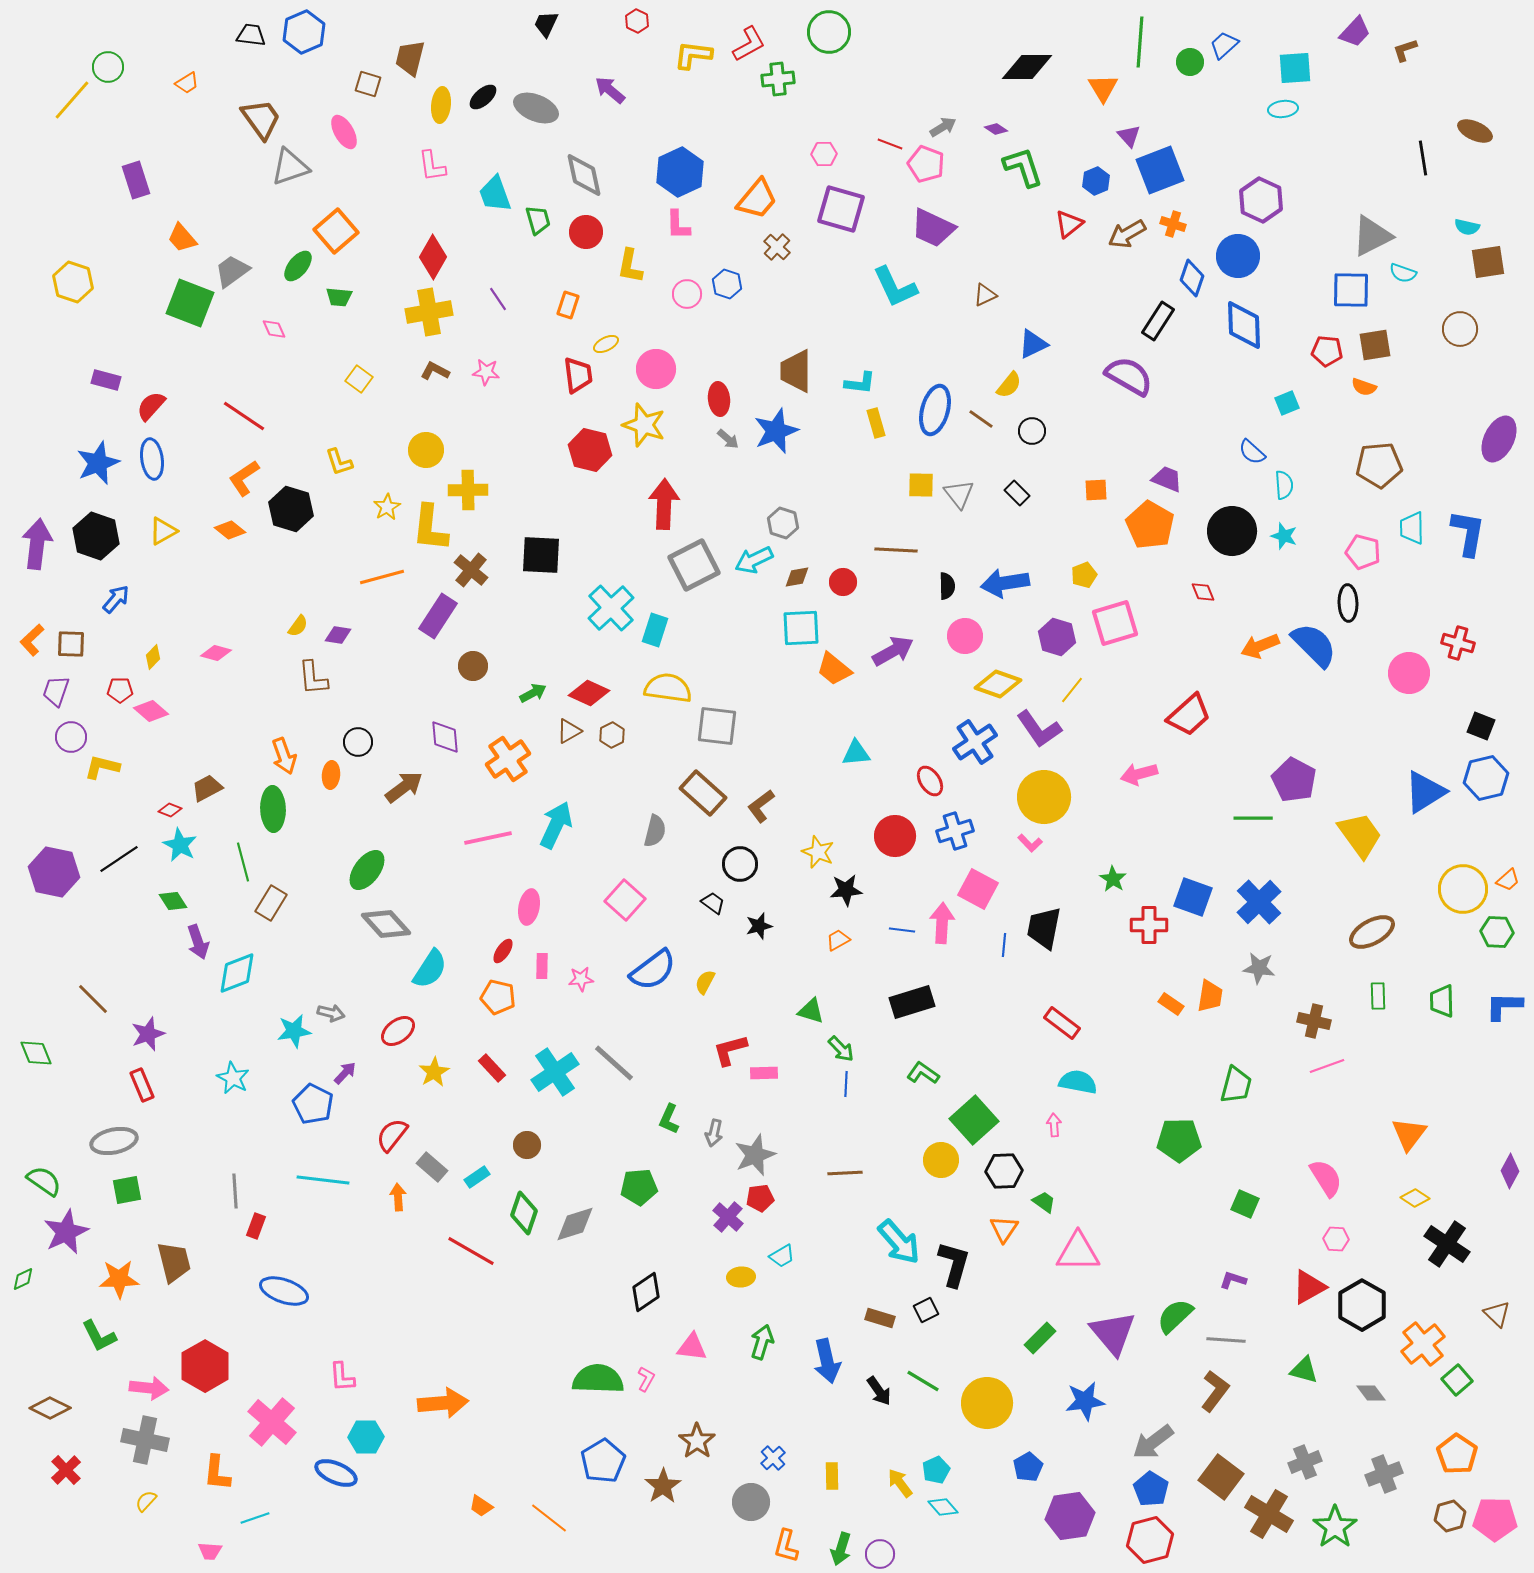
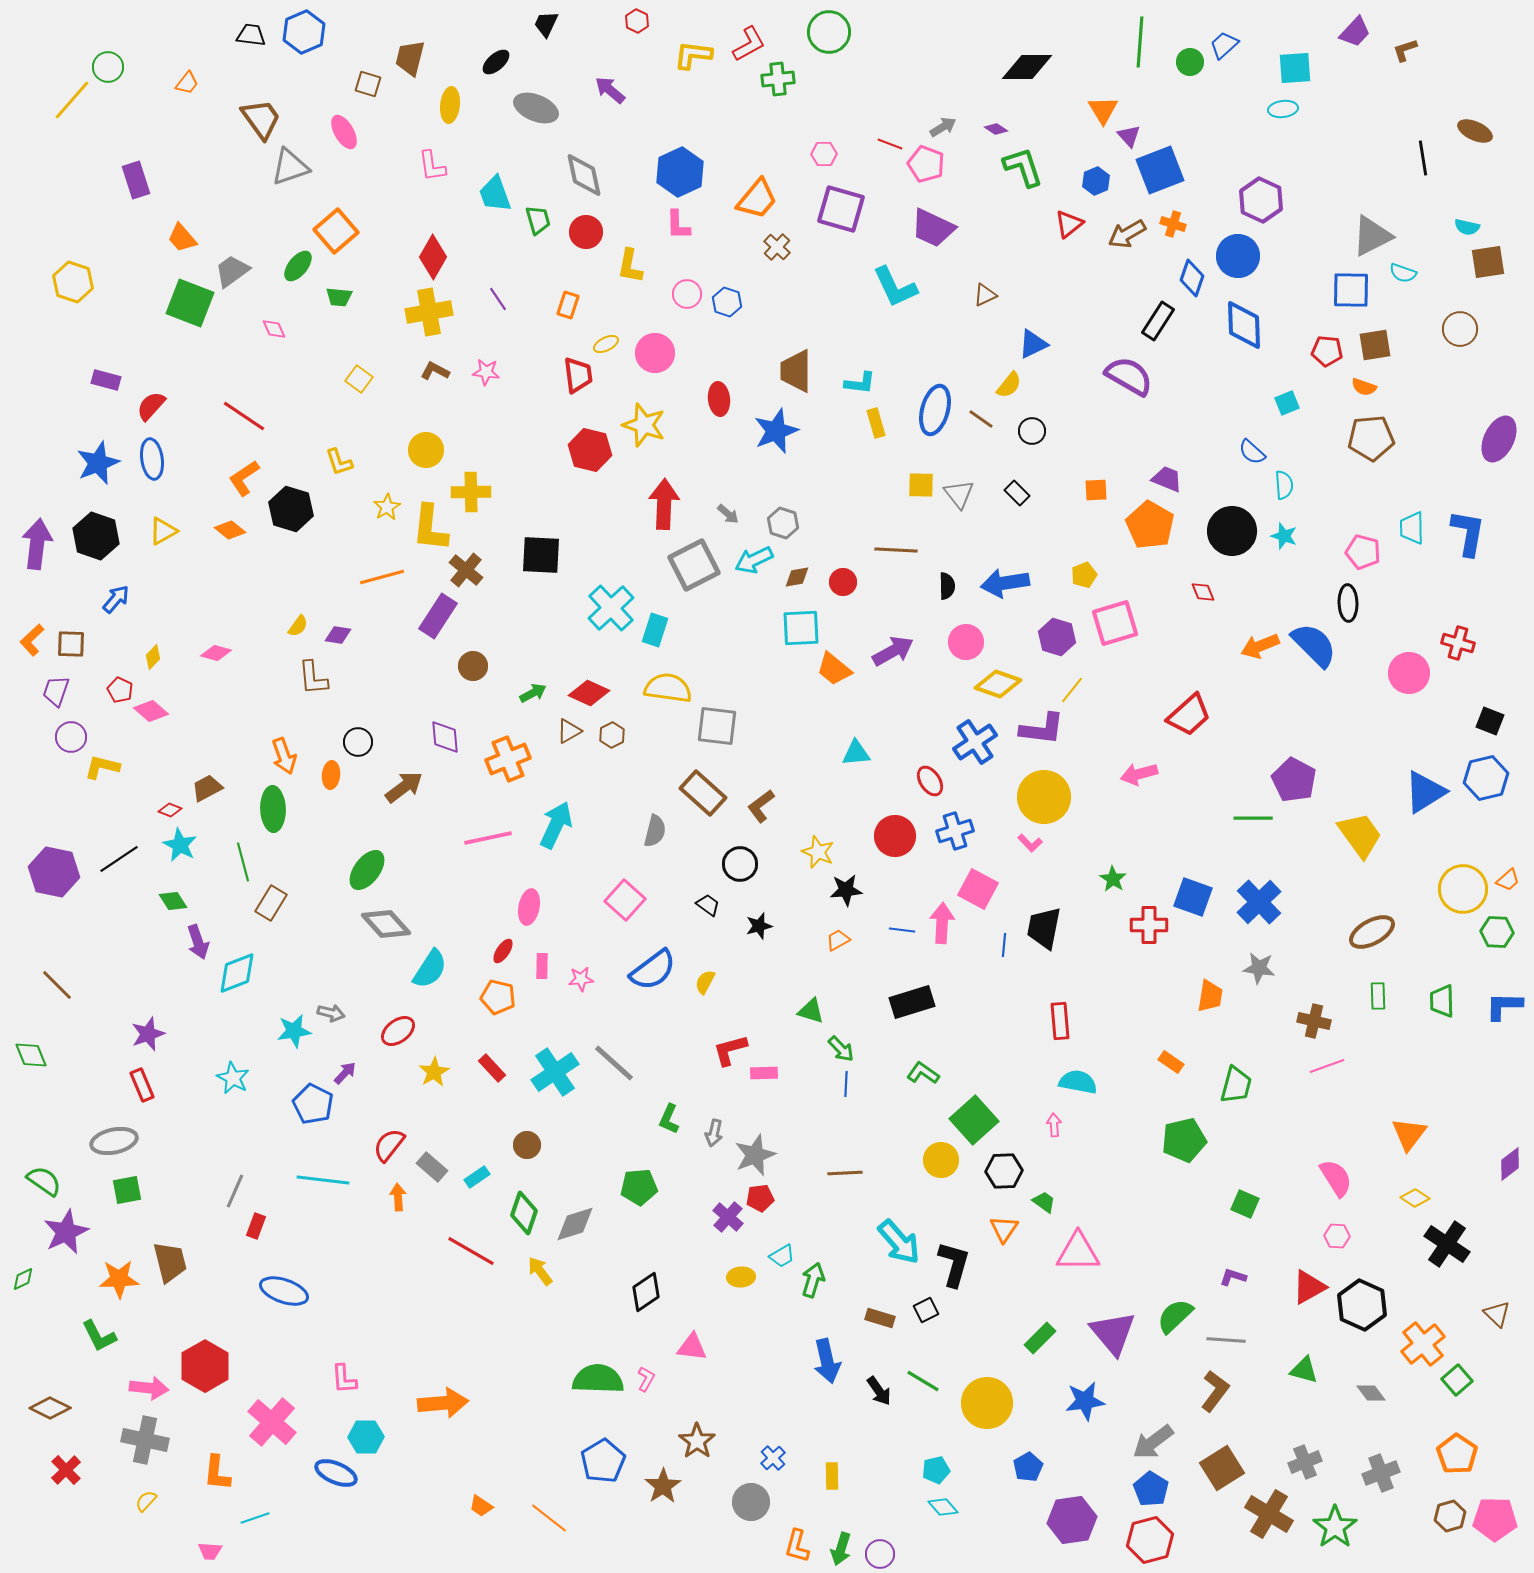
orange trapezoid at (187, 83): rotated 20 degrees counterclockwise
orange triangle at (1103, 88): moved 22 px down
black ellipse at (483, 97): moved 13 px right, 35 px up
yellow ellipse at (441, 105): moved 9 px right
blue hexagon at (727, 284): moved 18 px down
pink circle at (656, 369): moved 1 px left, 16 px up
gray arrow at (728, 439): moved 75 px down
brown pentagon at (1379, 465): moved 8 px left, 27 px up
yellow cross at (468, 490): moved 3 px right, 2 px down
brown cross at (471, 570): moved 5 px left
pink circle at (965, 636): moved 1 px right, 6 px down
red pentagon at (120, 690): rotated 25 degrees clockwise
black square at (1481, 726): moved 9 px right, 5 px up
purple L-shape at (1039, 729): moved 3 px right; rotated 48 degrees counterclockwise
orange cross at (508, 759): rotated 12 degrees clockwise
black trapezoid at (713, 903): moved 5 px left, 2 px down
brown line at (93, 999): moved 36 px left, 14 px up
orange rectangle at (1171, 1004): moved 58 px down
red rectangle at (1062, 1023): moved 2 px left, 2 px up; rotated 48 degrees clockwise
green diamond at (36, 1053): moved 5 px left, 2 px down
red semicircle at (392, 1135): moved 3 px left, 10 px down
green pentagon at (1179, 1140): moved 5 px right; rotated 12 degrees counterclockwise
purple diamond at (1510, 1171): moved 7 px up; rotated 24 degrees clockwise
pink semicircle at (1326, 1178): moved 10 px right
gray line at (235, 1191): rotated 28 degrees clockwise
pink hexagon at (1336, 1239): moved 1 px right, 3 px up
brown trapezoid at (174, 1262): moved 4 px left
purple L-shape at (1233, 1280): moved 3 px up
black hexagon at (1362, 1305): rotated 6 degrees counterclockwise
green arrow at (762, 1342): moved 51 px right, 62 px up
pink L-shape at (342, 1377): moved 2 px right, 2 px down
cyan pentagon at (936, 1470): rotated 12 degrees clockwise
gray cross at (1384, 1474): moved 3 px left, 1 px up
brown square at (1221, 1477): moved 1 px right, 9 px up; rotated 21 degrees clockwise
yellow arrow at (900, 1483): moved 360 px left, 212 px up
purple hexagon at (1070, 1516): moved 2 px right, 4 px down
orange L-shape at (786, 1546): moved 11 px right
